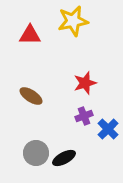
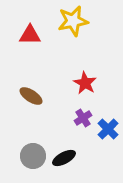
red star: rotated 25 degrees counterclockwise
purple cross: moved 1 px left, 2 px down; rotated 12 degrees counterclockwise
gray circle: moved 3 px left, 3 px down
